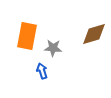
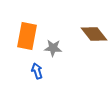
brown diamond: rotated 68 degrees clockwise
blue arrow: moved 5 px left
